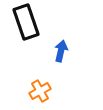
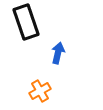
blue arrow: moved 3 px left, 2 px down
